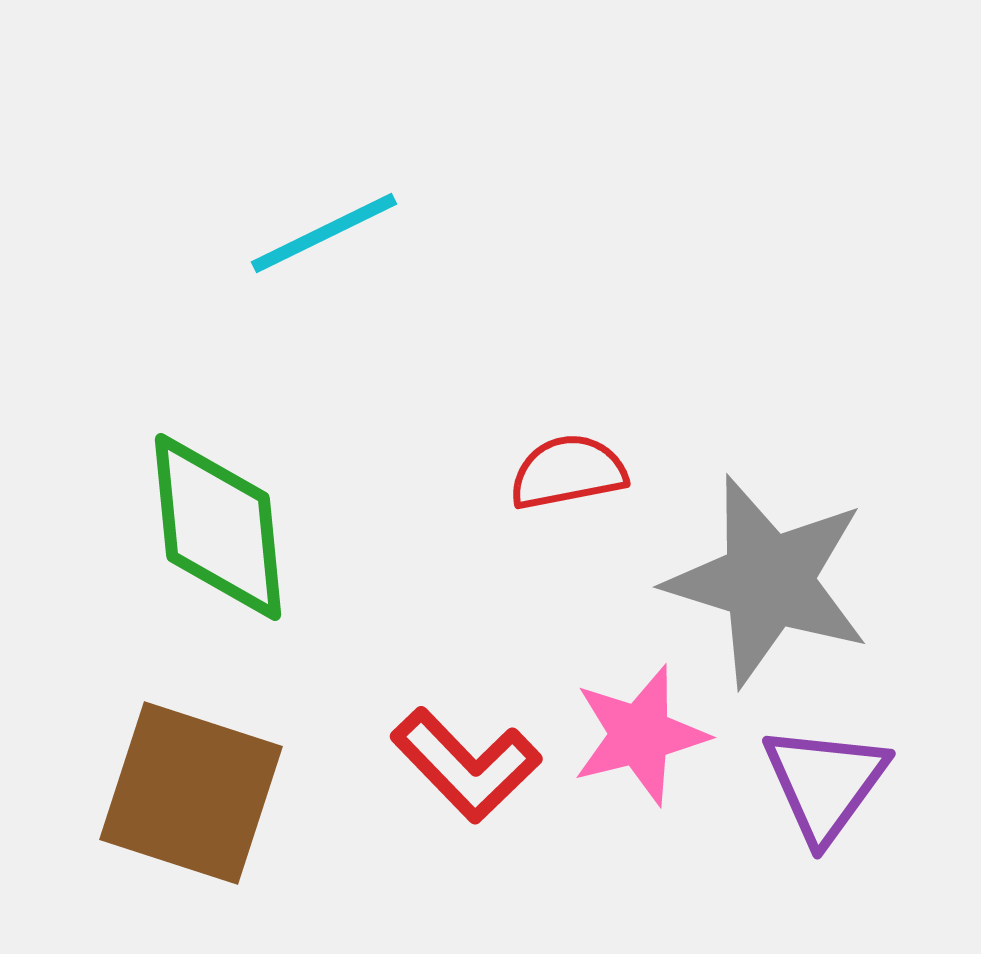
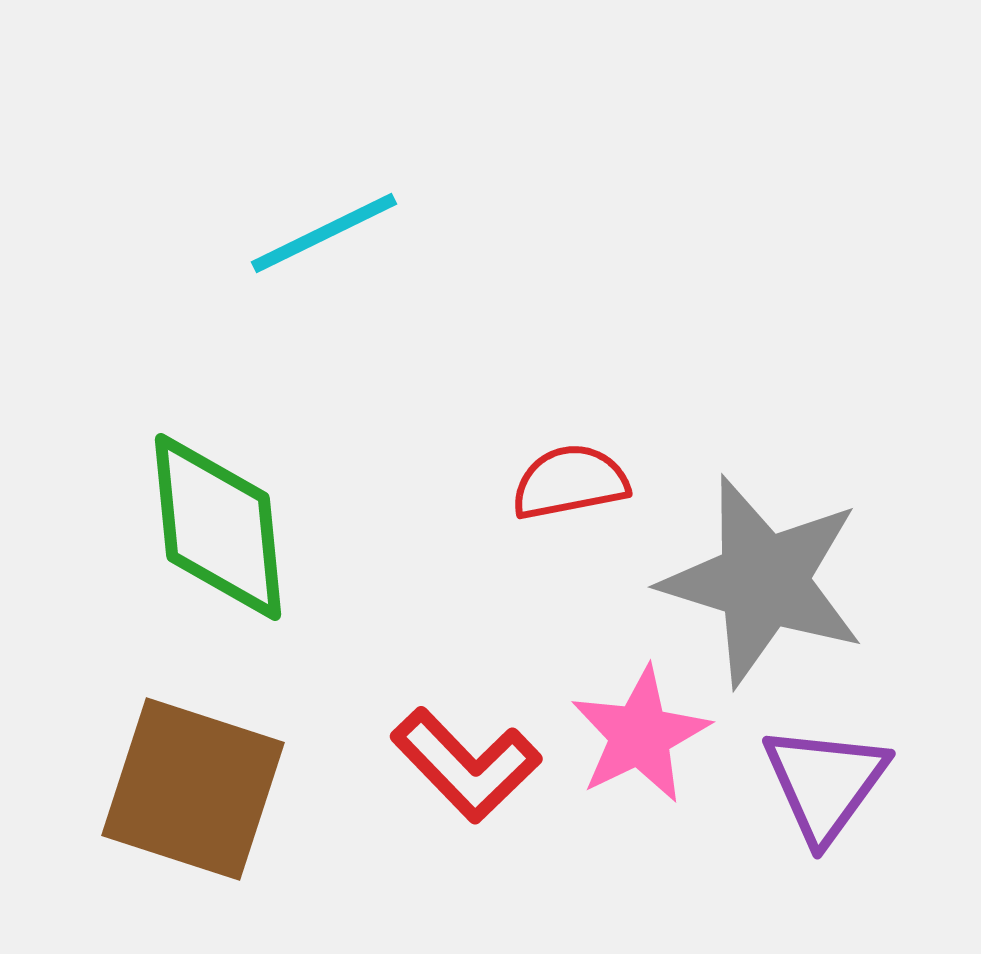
red semicircle: moved 2 px right, 10 px down
gray star: moved 5 px left
pink star: rotated 12 degrees counterclockwise
brown square: moved 2 px right, 4 px up
